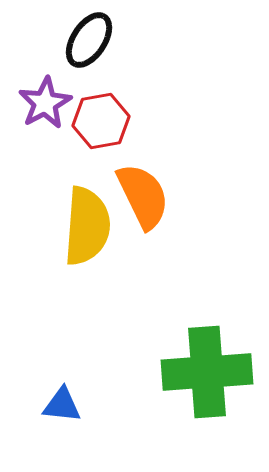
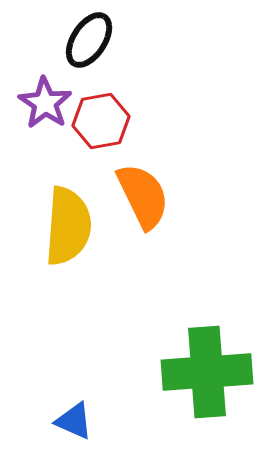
purple star: rotated 10 degrees counterclockwise
yellow semicircle: moved 19 px left
blue triangle: moved 12 px right, 16 px down; rotated 18 degrees clockwise
